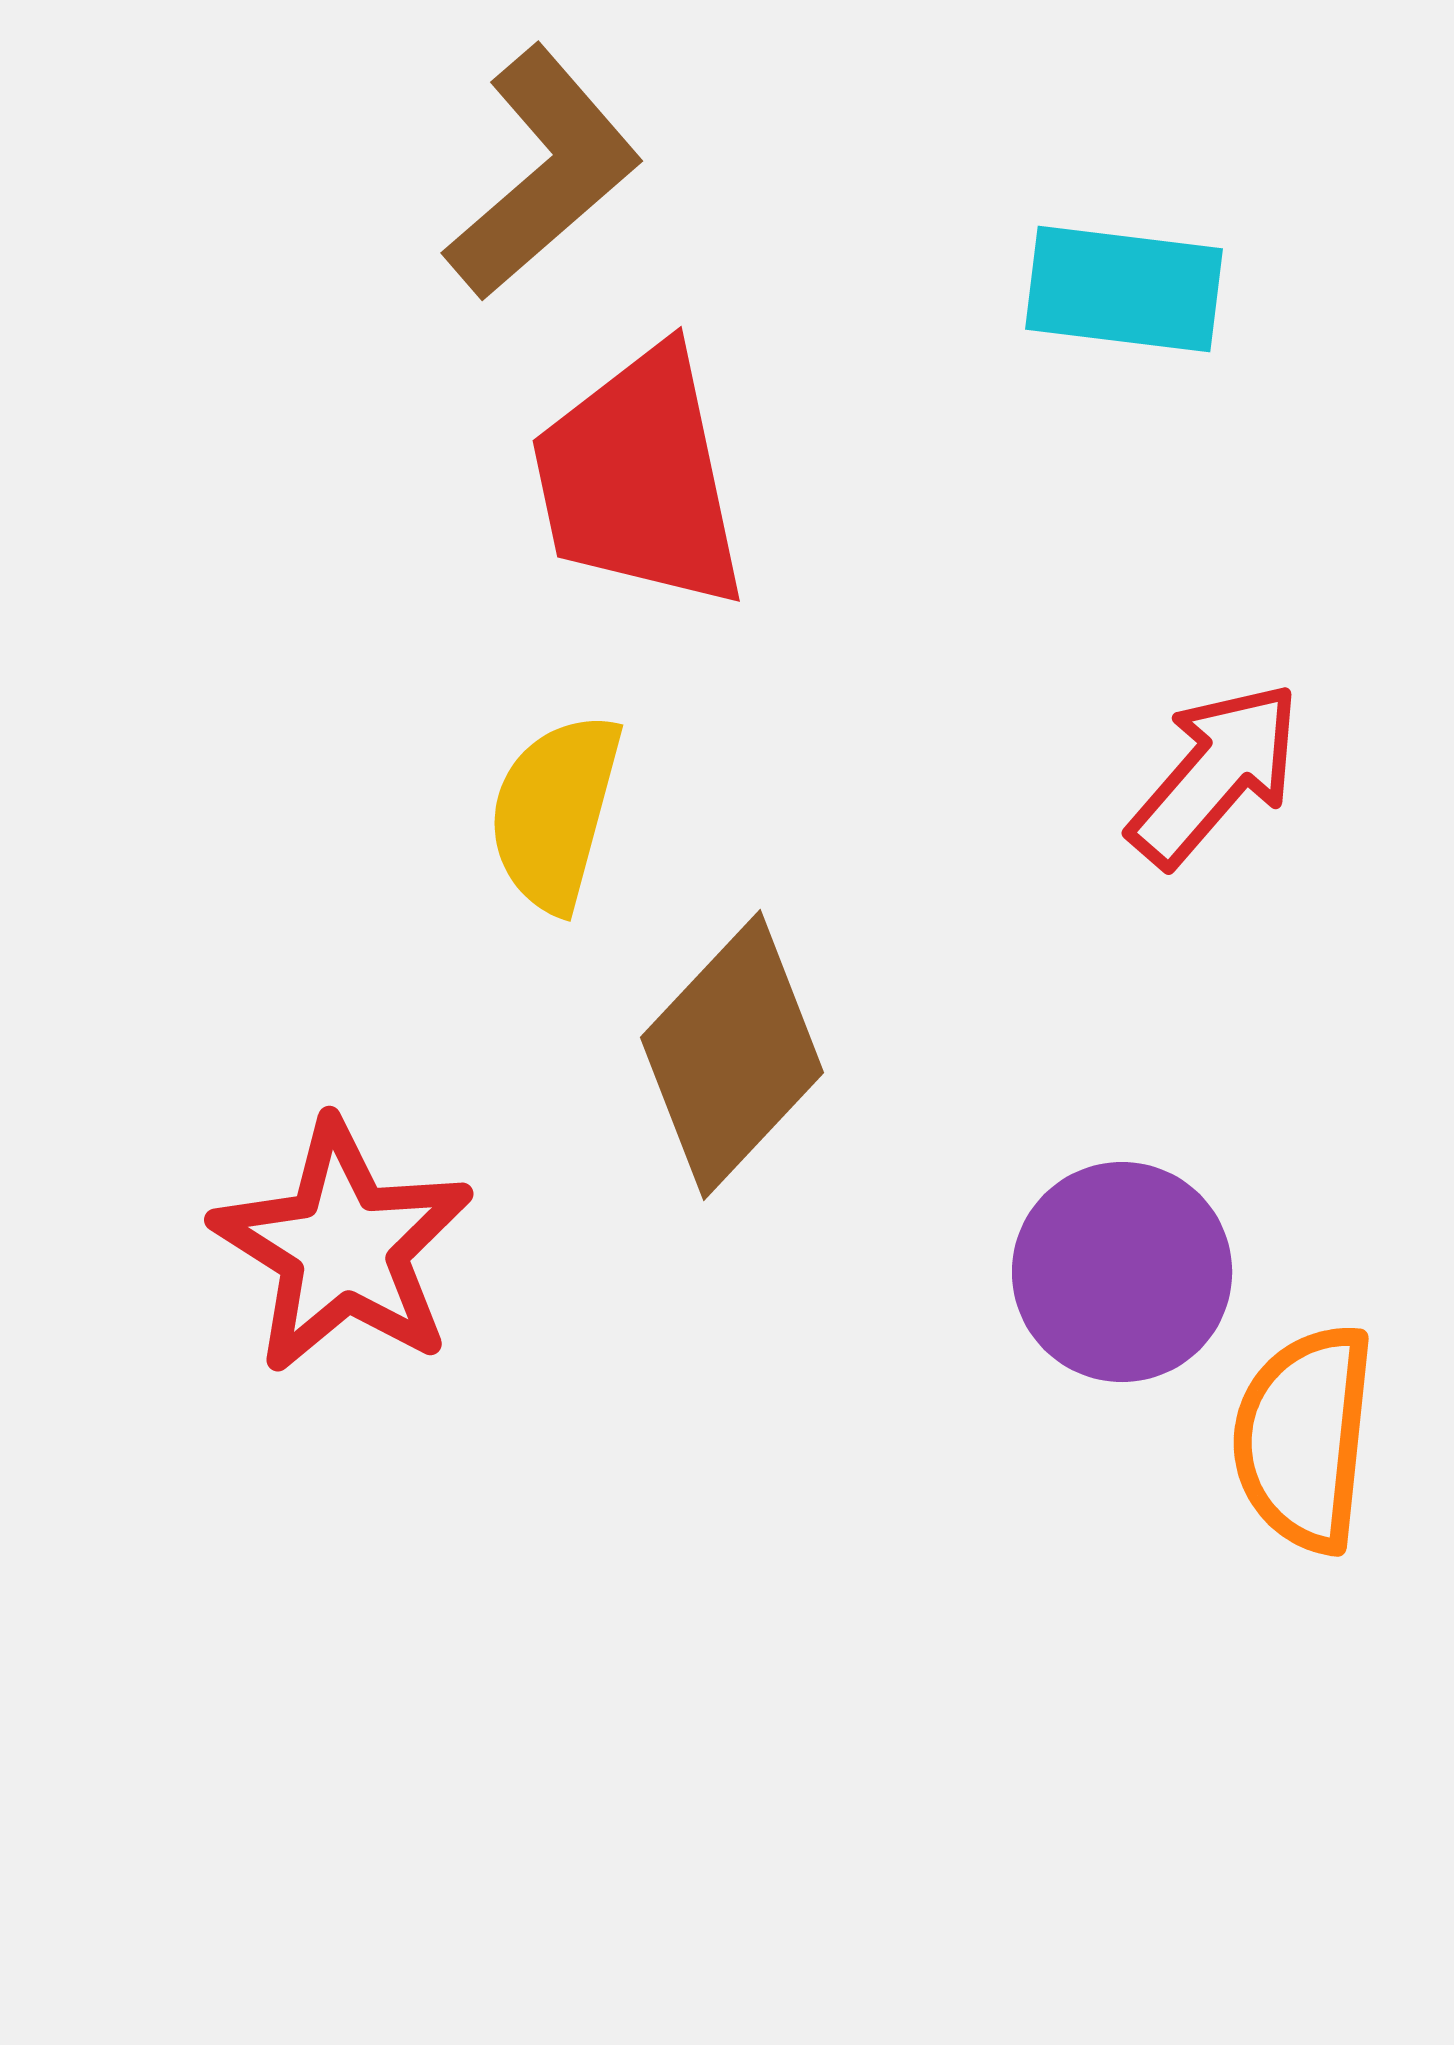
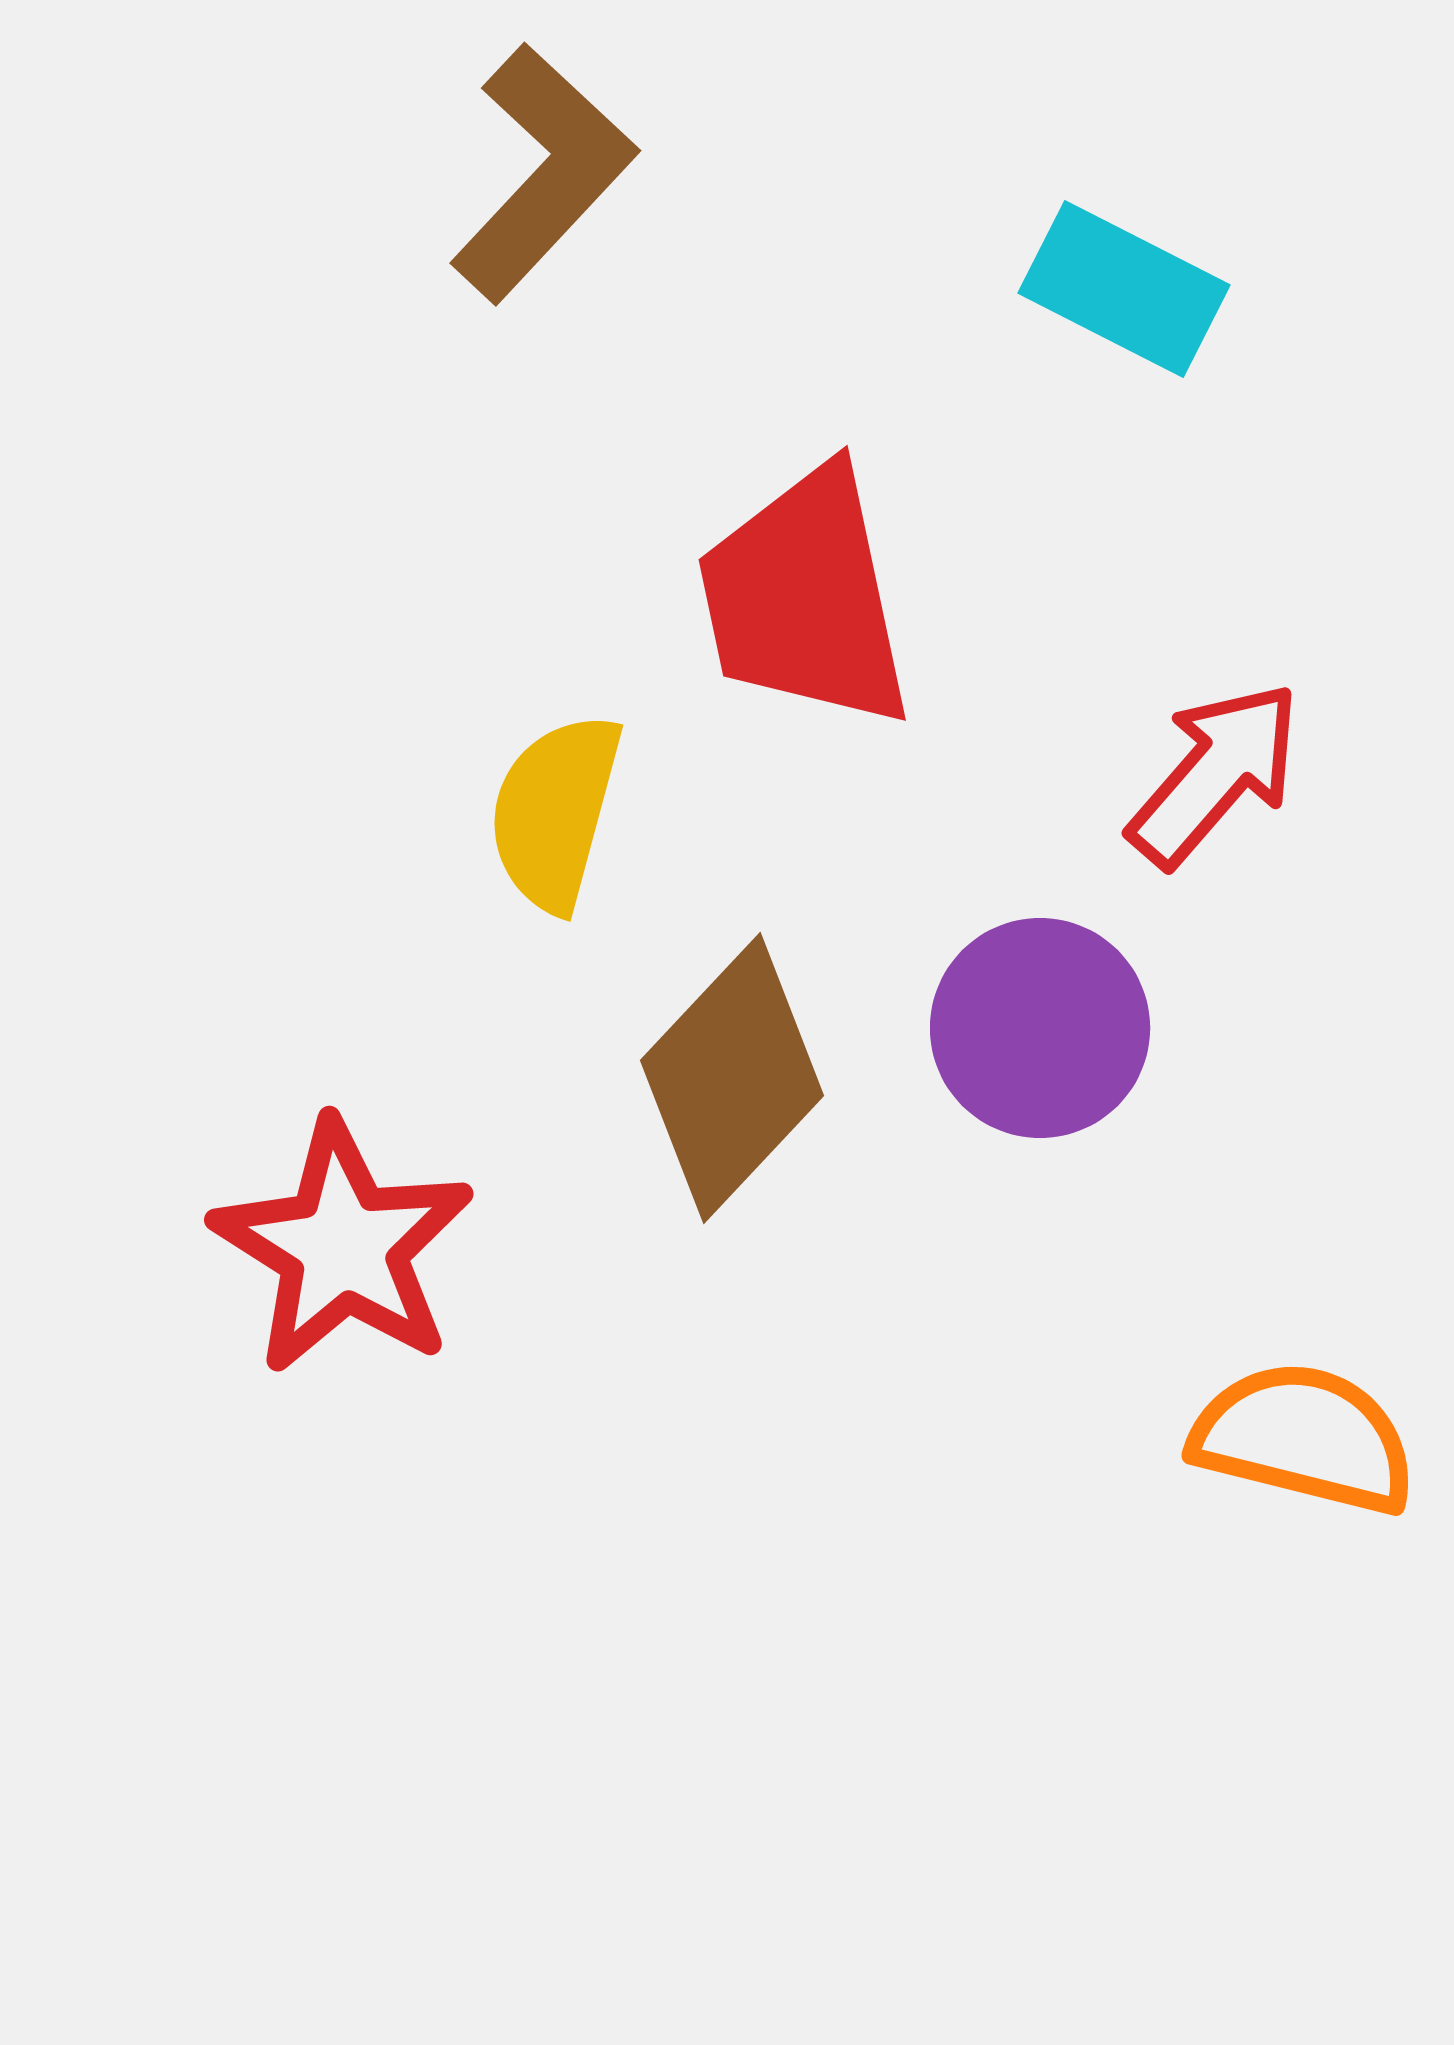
brown L-shape: rotated 6 degrees counterclockwise
cyan rectangle: rotated 20 degrees clockwise
red trapezoid: moved 166 px right, 119 px down
brown diamond: moved 23 px down
purple circle: moved 82 px left, 244 px up
orange semicircle: rotated 98 degrees clockwise
